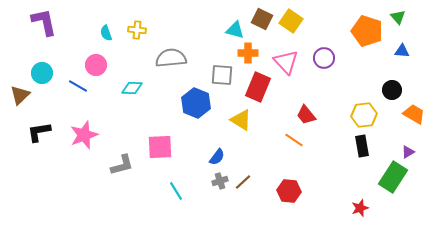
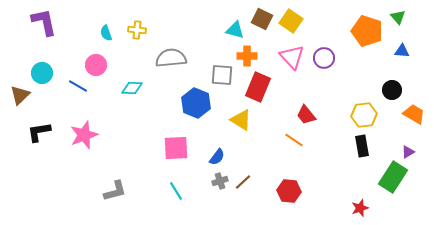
orange cross: moved 1 px left, 3 px down
pink triangle: moved 6 px right, 5 px up
pink square: moved 16 px right, 1 px down
gray L-shape: moved 7 px left, 26 px down
